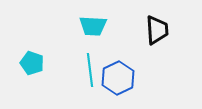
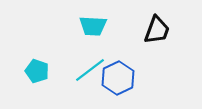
black trapezoid: rotated 24 degrees clockwise
cyan pentagon: moved 5 px right, 8 px down
cyan line: rotated 60 degrees clockwise
